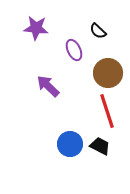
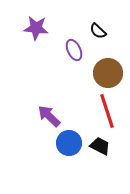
purple arrow: moved 1 px right, 30 px down
blue circle: moved 1 px left, 1 px up
